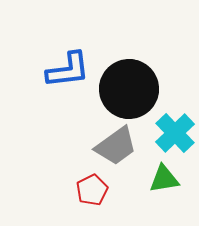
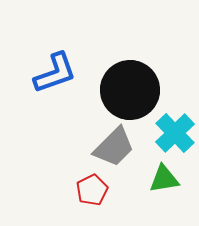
blue L-shape: moved 13 px left, 3 px down; rotated 12 degrees counterclockwise
black circle: moved 1 px right, 1 px down
gray trapezoid: moved 2 px left, 1 px down; rotated 9 degrees counterclockwise
